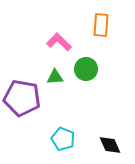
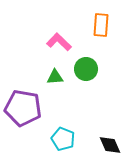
purple pentagon: moved 1 px right, 10 px down
